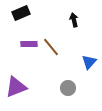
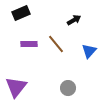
black arrow: rotated 72 degrees clockwise
brown line: moved 5 px right, 3 px up
blue triangle: moved 11 px up
purple triangle: rotated 30 degrees counterclockwise
